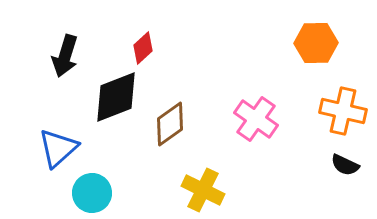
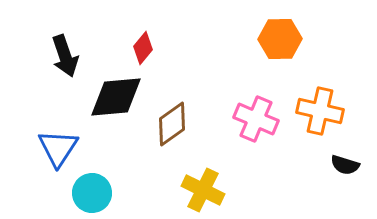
orange hexagon: moved 36 px left, 4 px up
red diamond: rotated 8 degrees counterclockwise
black arrow: rotated 36 degrees counterclockwise
black diamond: rotated 16 degrees clockwise
orange cross: moved 23 px left
pink cross: rotated 12 degrees counterclockwise
brown diamond: moved 2 px right
blue triangle: rotated 15 degrees counterclockwise
black semicircle: rotated 8 degrees counterclockwise
